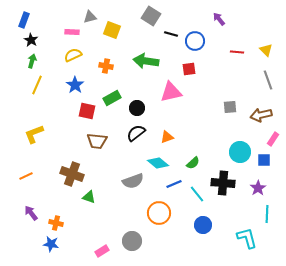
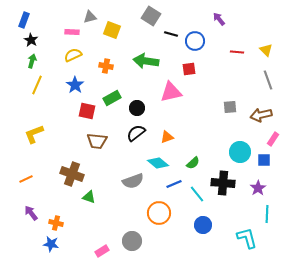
orange line at (26, 176): moved 3 px down
